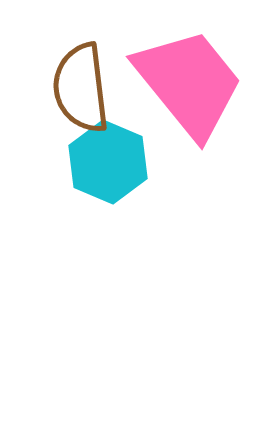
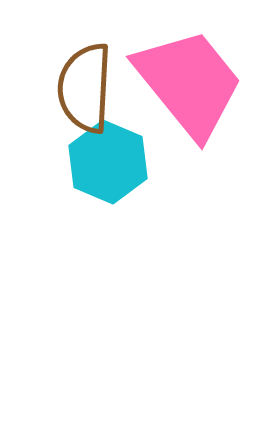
brown semicircle: moved 4 px right; rotated 10 degrees clockwise
